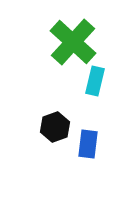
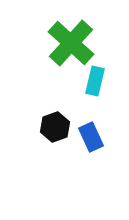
green cross: moved 2 px left, 1 px down
blue rectangle: moved 3 px right, 7 px up; rotated 32 degrees counterclockwise
